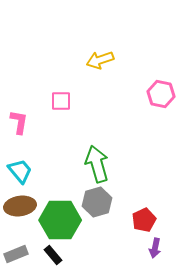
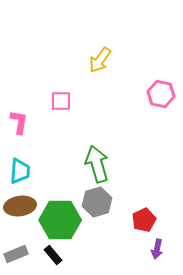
yellow arrow: rotated 36 degrees counterclockwise
cyan trapezoid: rotated 44 degrees clockwise
purple arrow: moved 2 px right, 1 px down
